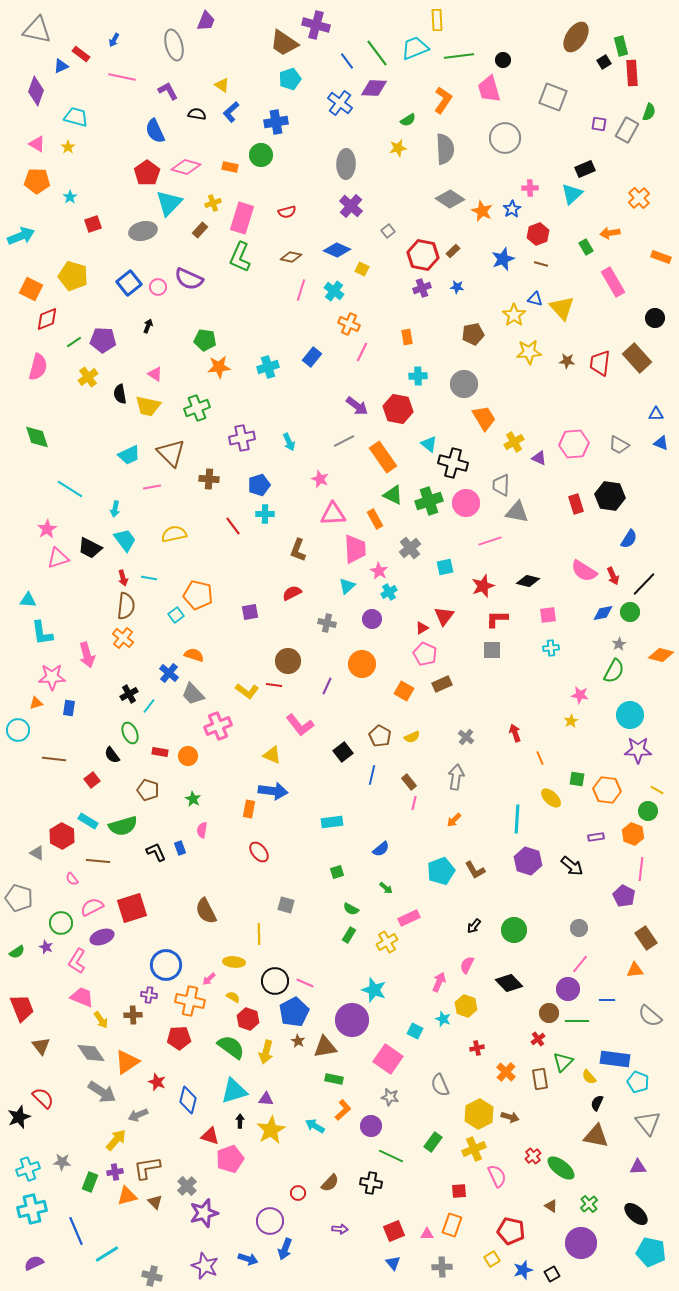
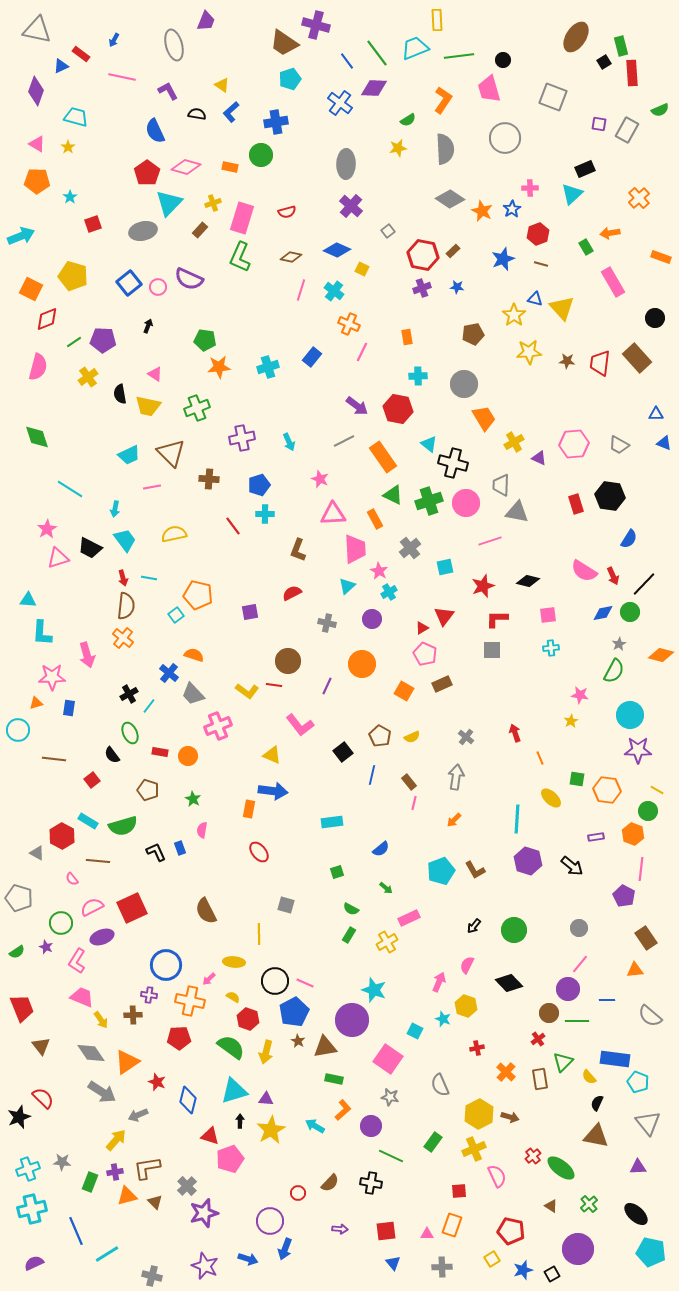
green semicircle at (649, 112): moved 11 px right, 2 px up; rotated 48 degrees clockwise
blue triangle at (661, 443): moved 3 px right
cyan L-shape at (42, 633): rotated 12 degrees clockwise
red square at (132, 908): rotated 8 degrees counterclockwise
red square at (394, 1231): moved 8 px left; rotated 15 degrees clockwise
purple circle at (581, 1243): moved 3 px left, 6 px down
